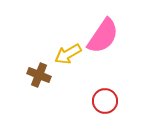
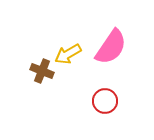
pink semicircle: moved 8 px right, 11 px down
brown cross: moved 3 px right, 4 px up
